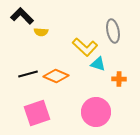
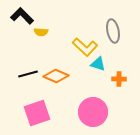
pink circle: moved 3 px left
